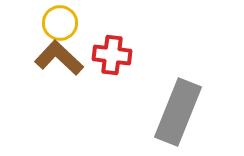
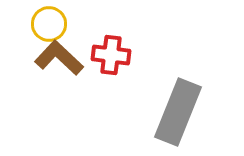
yellow circle: moved 11 px left, 1 px down
red cross: moved 1 px left
